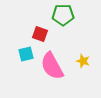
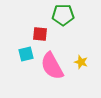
red square: rotated 14 degrees counterclockwise
yellow star: moved 2 px left, 1 px down
